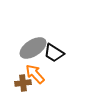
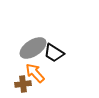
orange arrow: moved 1 px up
brown cross: moved 1 px down
